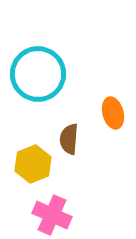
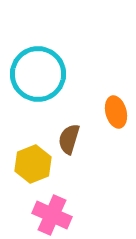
orange ellipse: moved 3 px right, 1 px up
brown semicircle: rotated 12 degrees clockwise
